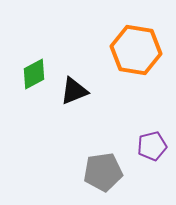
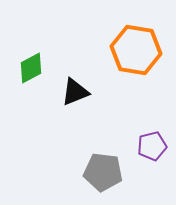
green diamond: moved 3 px left, 6 px up
black triangle: moved 1 px right, 1 px down
gray pentagon: rotated 15 degrees clockwise
